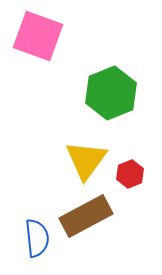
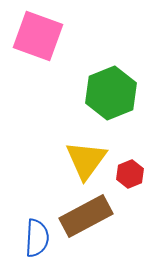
blue semicircle: rotated 9 degrees clockwise
